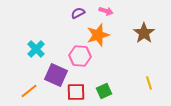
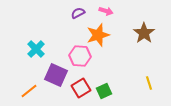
red square: moved 5 px right, 4 px up; rotated 30 degrees counterclockwise
